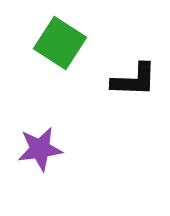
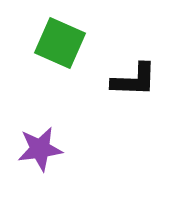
green square: rotated 9 degrees counterclockwise
